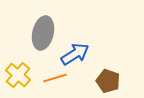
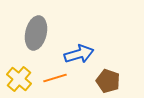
gray ellipse: moved 7 px left
blue arrow: moved 4 px right; rotated 16 degrees clockwise
yellow cross: moved 1 px right, 4 px down
